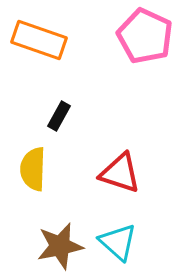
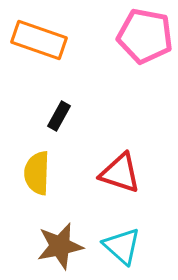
pink pentagon: rotated 14 degrees counterclockwise
yellow semicircle: moved 4 px right, 4 px down
cyan triangle: moved 4 px right, 4 px down
